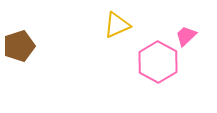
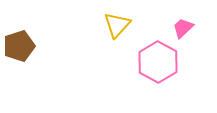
yellow triangle: rotated 24 degrees counterclockwise
pink trapezoid: moved 3 px left, 8 px up
